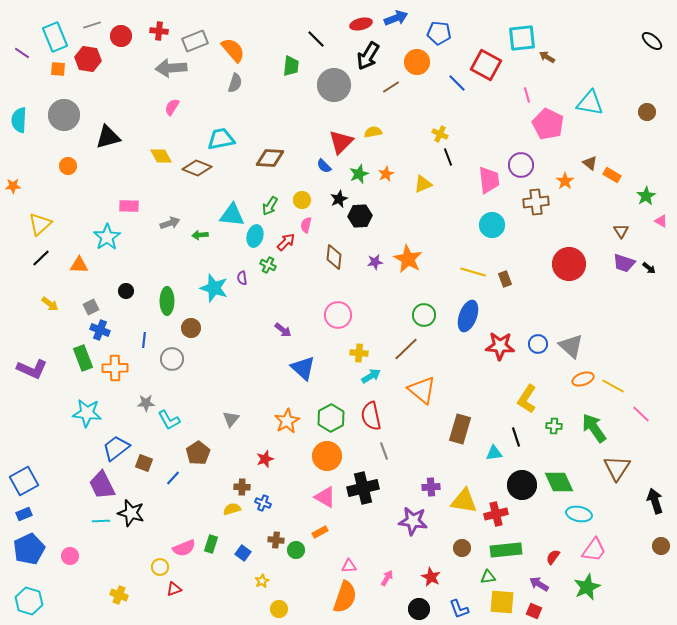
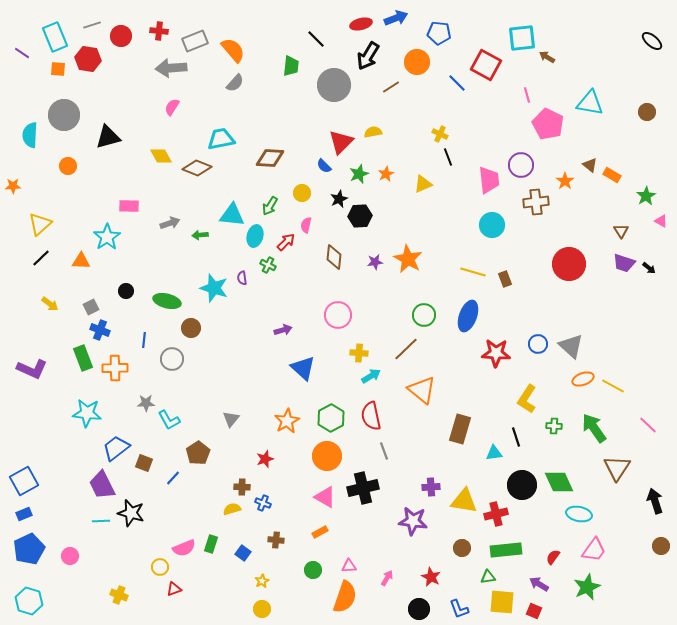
gray semicircle at (235, 83): rotated 24 degrees clockwise
cyan semicircle at (19, 120): moved 11 px right, 15 px down
brown triangle at (590, 163): moved 2 px down
yellow circle at (302, 200): moved 7 px up
orange triangle at (79, 265): moved 2 px right, 4 px up
green ellipse at (167, 301): rotated 76 degrees counterclockwise
purple arrow at (283, 330): rotated 54 degrees counterclockwise
red star at (500, 346): moved 4 px left, 7 px down
pink line at (641, 414): moved 7 px right, 11 px down
green circle at (296, 550): moved 17 px right, 20 px down
yellow circle at (279, 609): moved 17 px left
